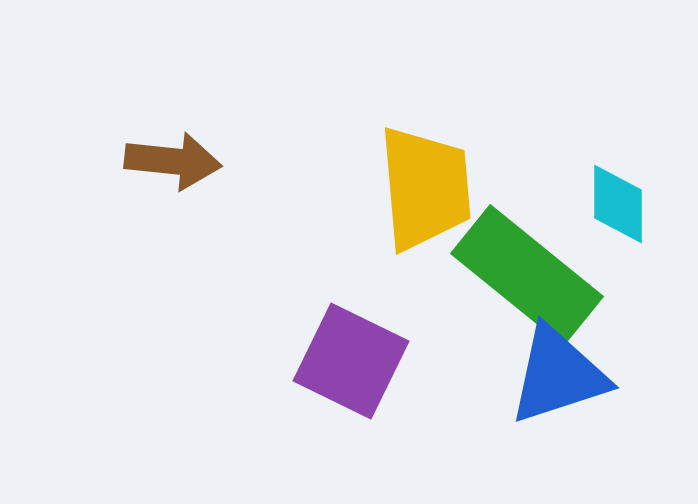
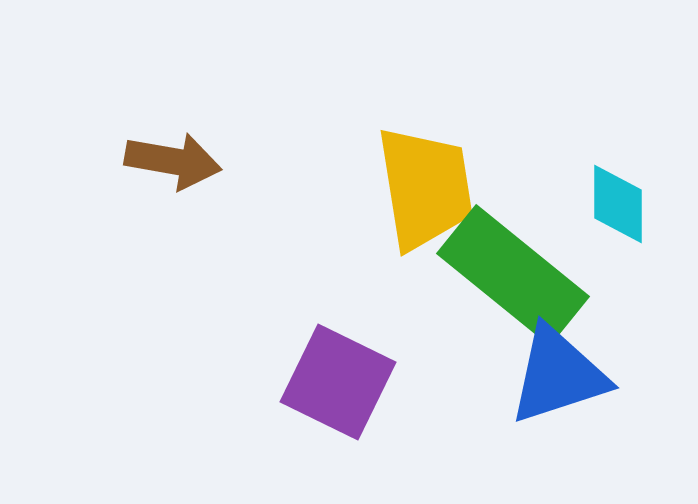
brown arrow: rotated 4 degrees clockwise
yellow trapezoid: rotated 4 degrees counterclockwise
green rectangle: moved 14 px left
purple square: moved 13 px left, 21 px down
